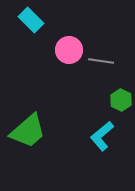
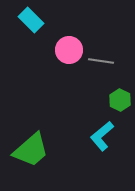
green hexagon: moved 1 px left
green trapezoid: moved 3 px right, 19 px down
